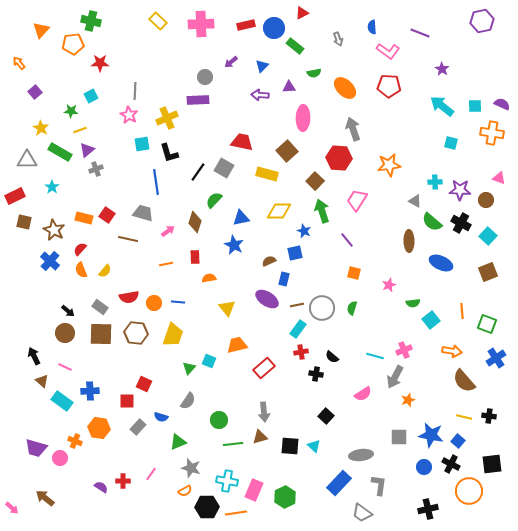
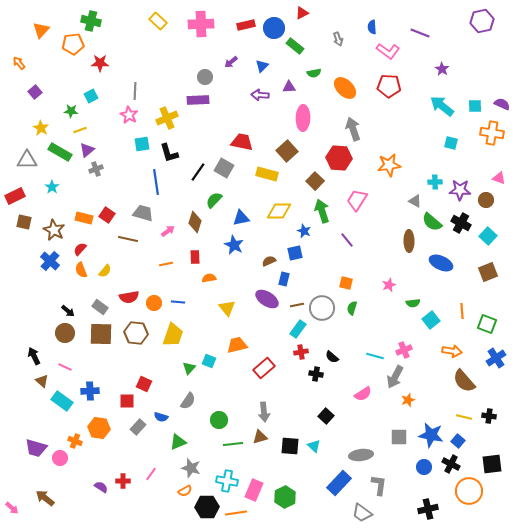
orange square at (354, 273): moved 8 px left, 10 px down
